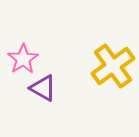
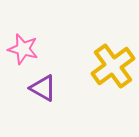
pink star: moved 10 px up; rotated 24 degrees counterclockwise
